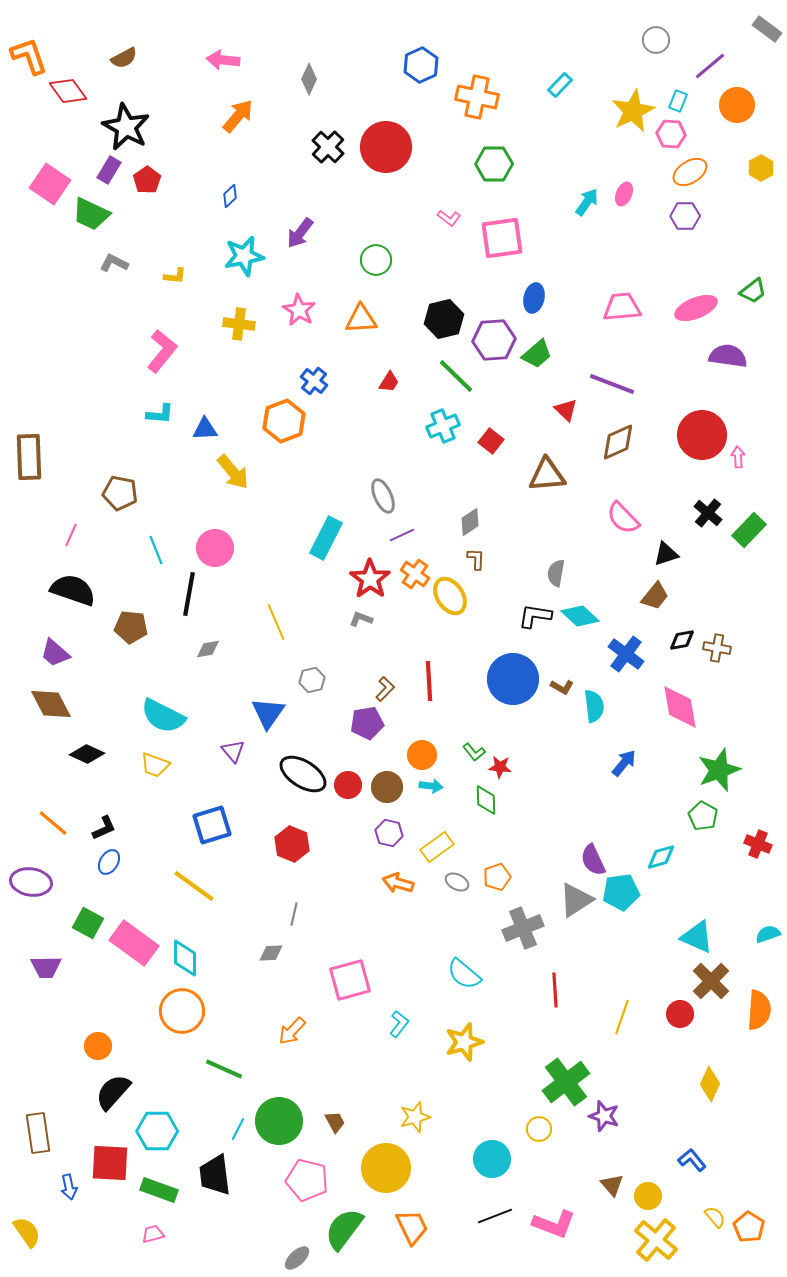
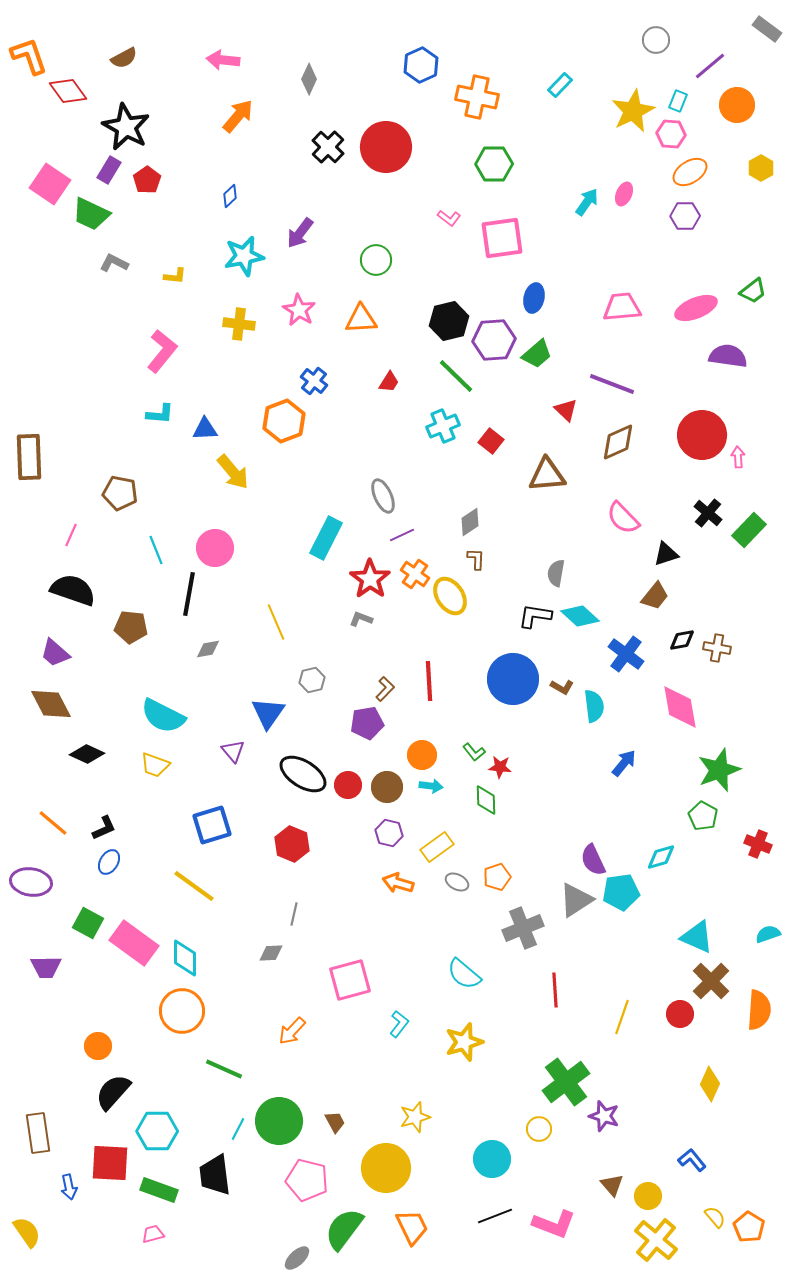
black hexagon at (444, 319): moved 5 px right, 2 px down
